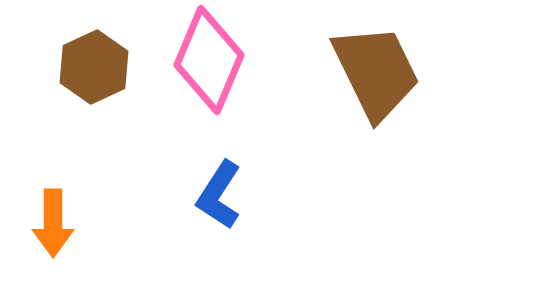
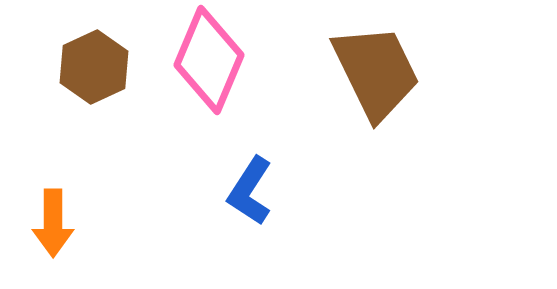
blue L-shape: moved 31 px right, 4 px up
